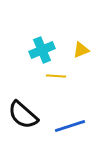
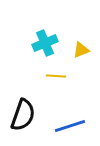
cyan cross: moved 3 px right, 7 px up
black semicircle: rotated 112 degrees counterclockwise
